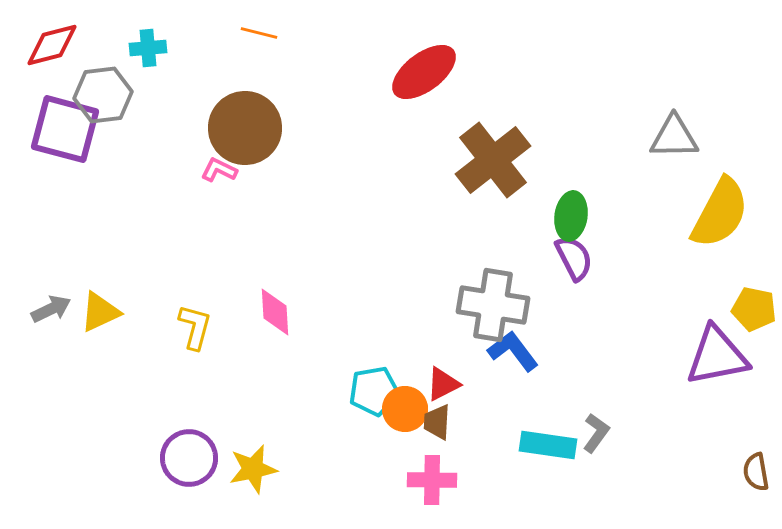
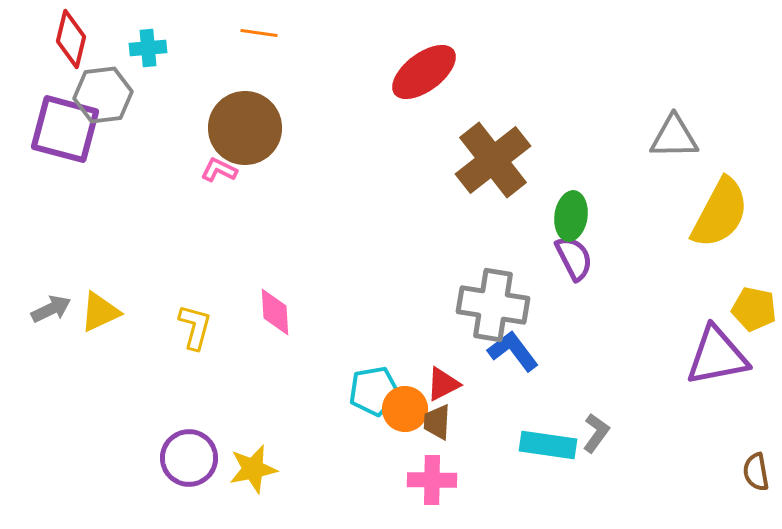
orange line: rotated 6 degrees counterclockwise
red diamond: moved 19 px right, 6 px up; rotated 62 degrees counterclockwise
